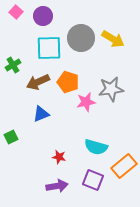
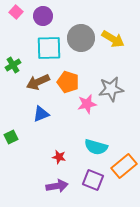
pink star: moved 1 px right, 2 px down
